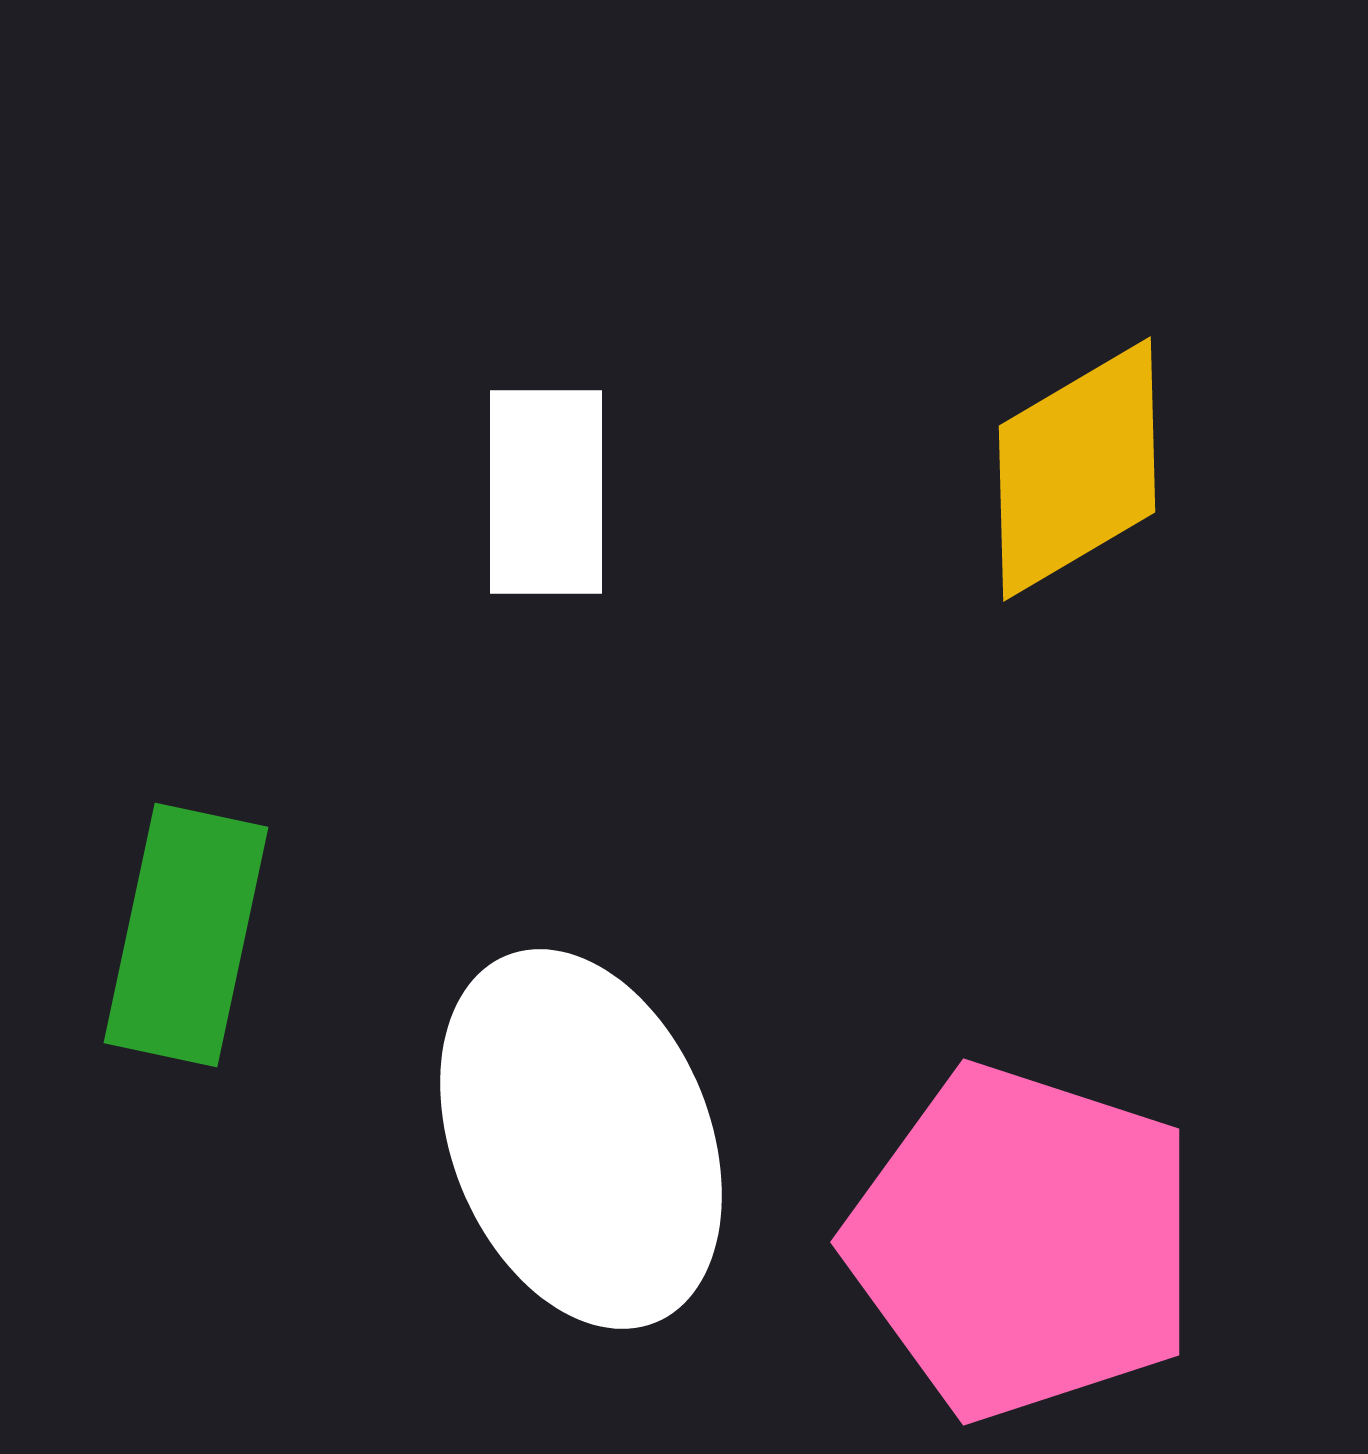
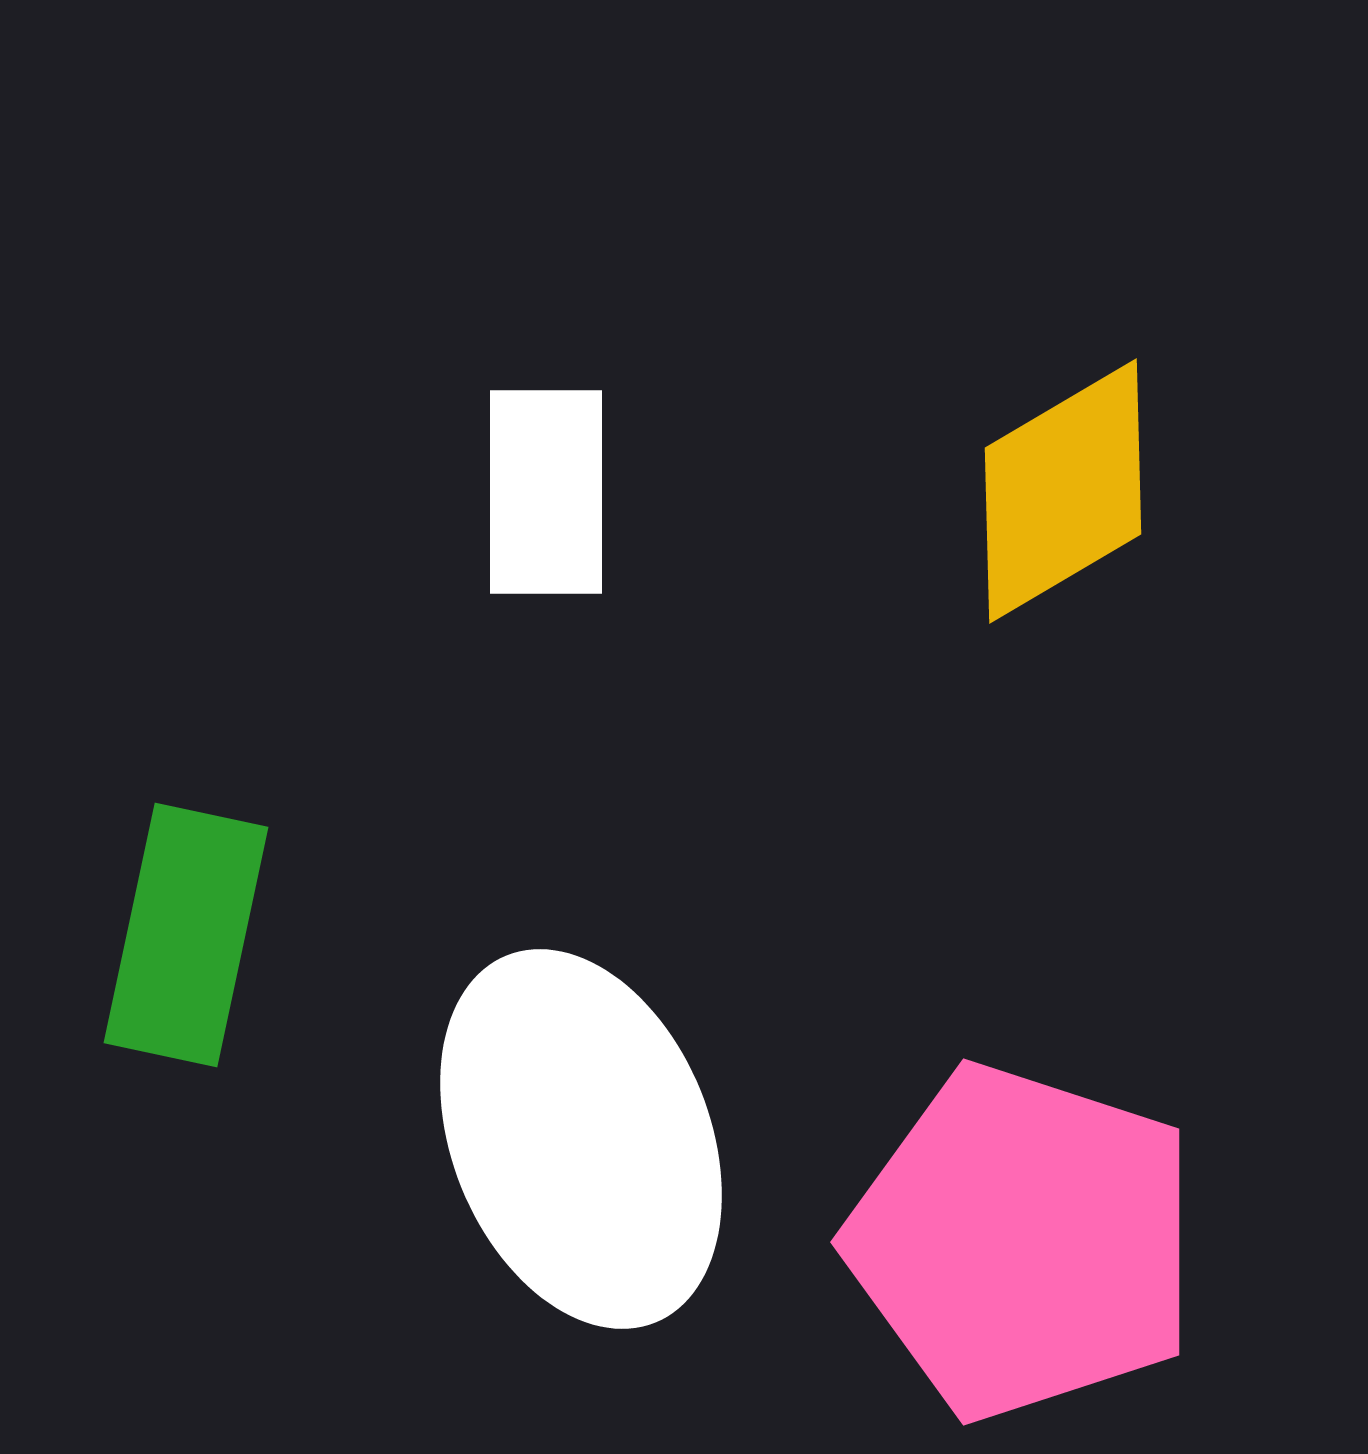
yellow diamond: moved 14 px left, 22 px down
